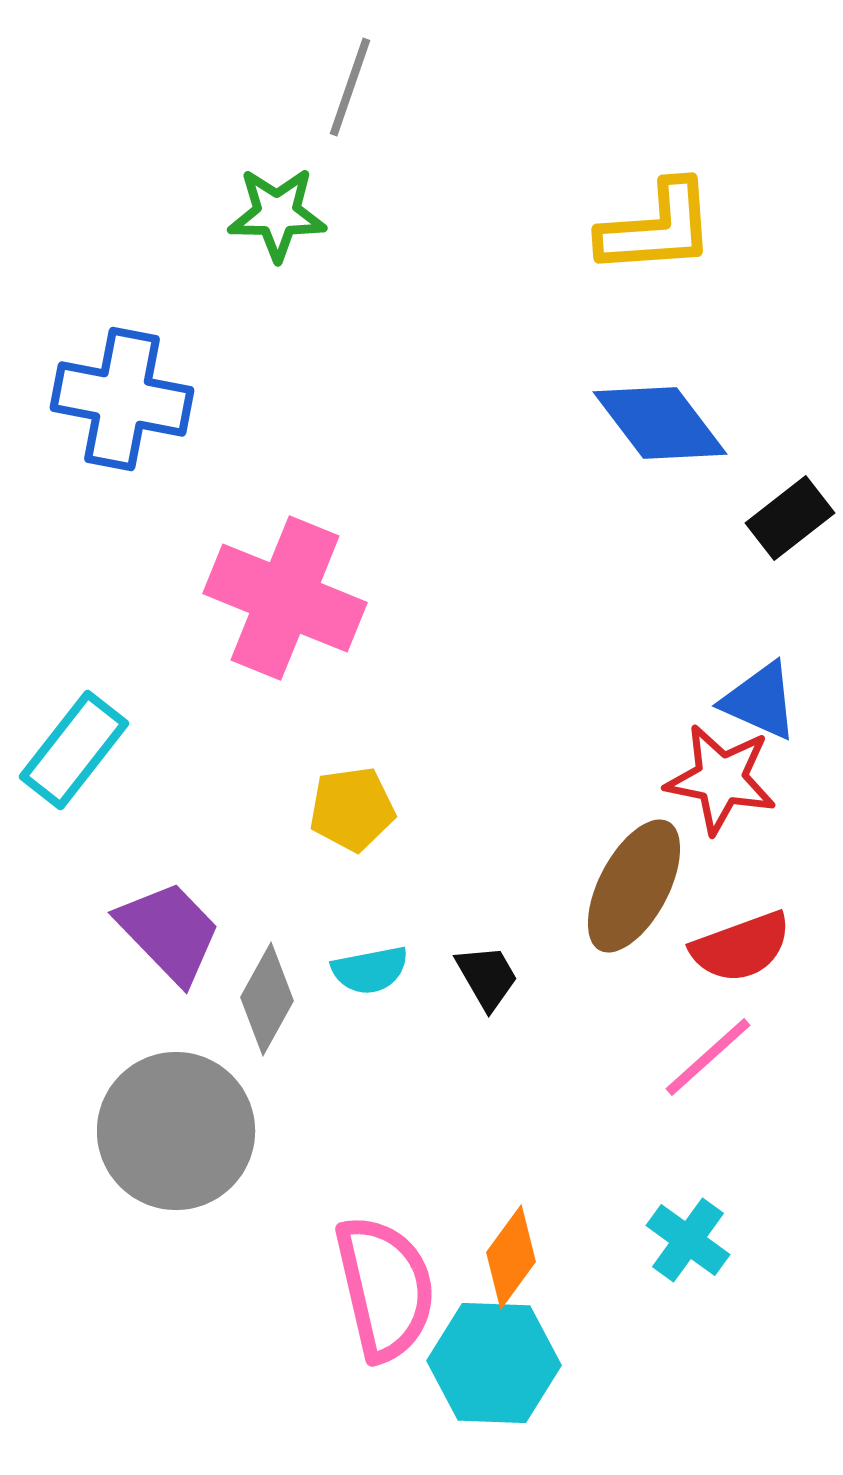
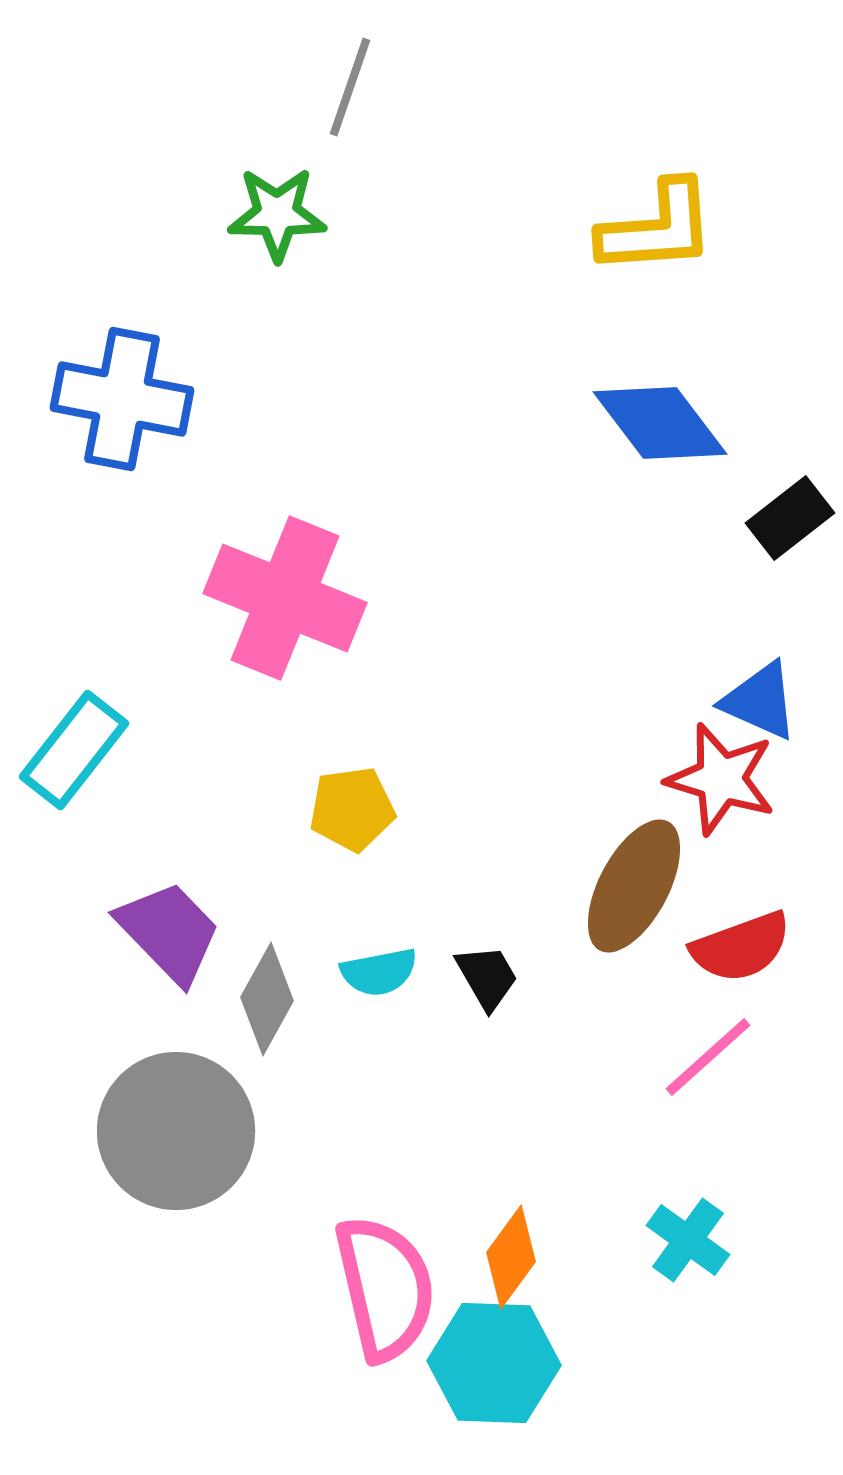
red star: rotated 6 degrees clockwise
cyan semicircle: moved 9 px right, 2 px down
